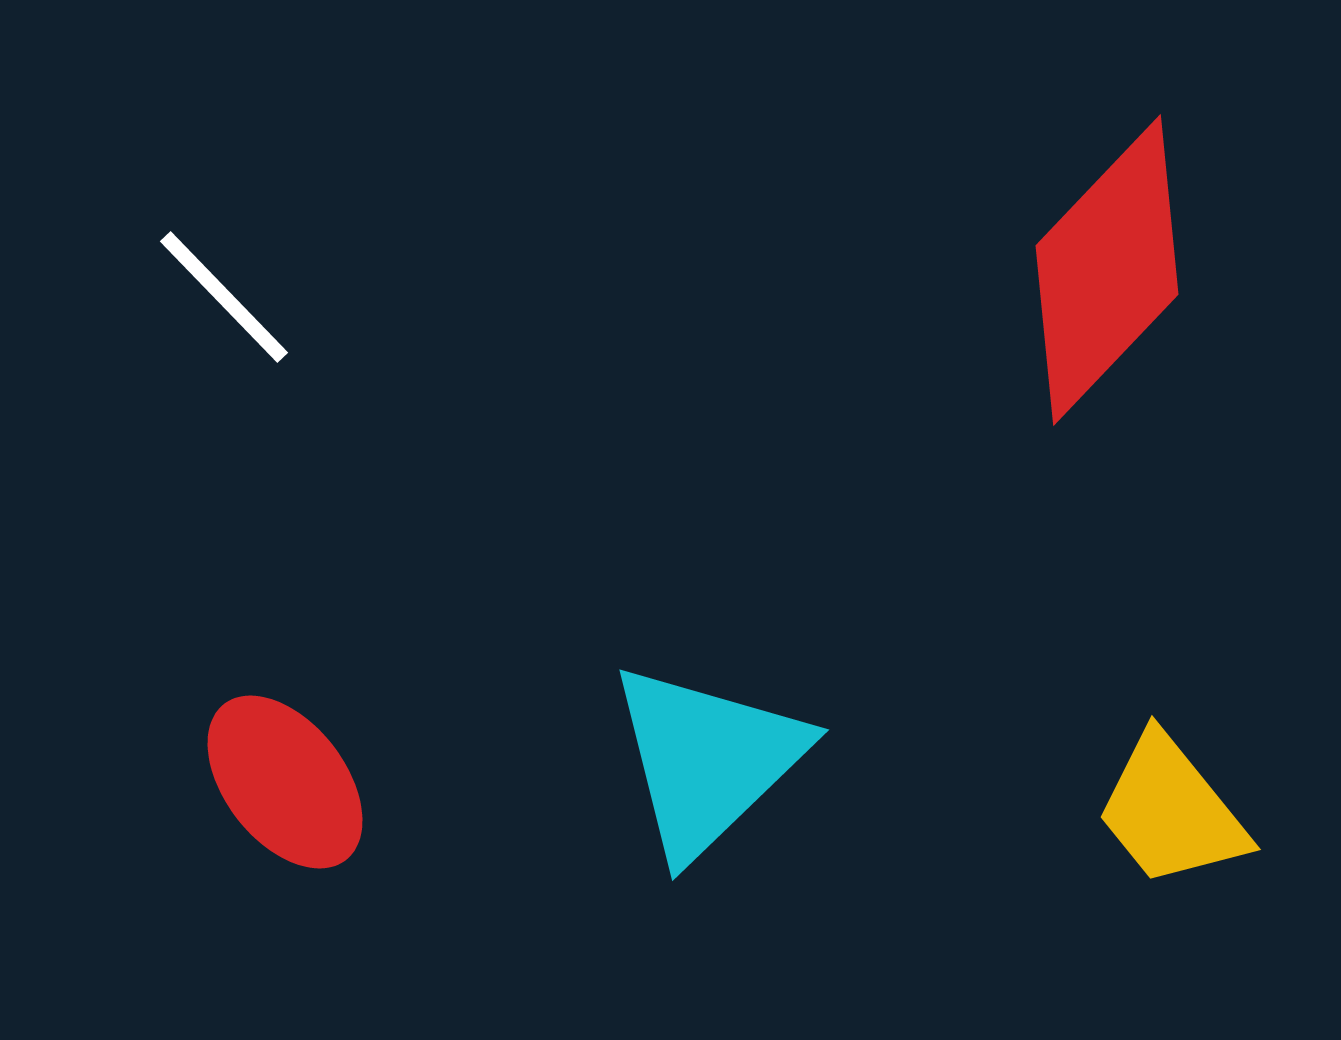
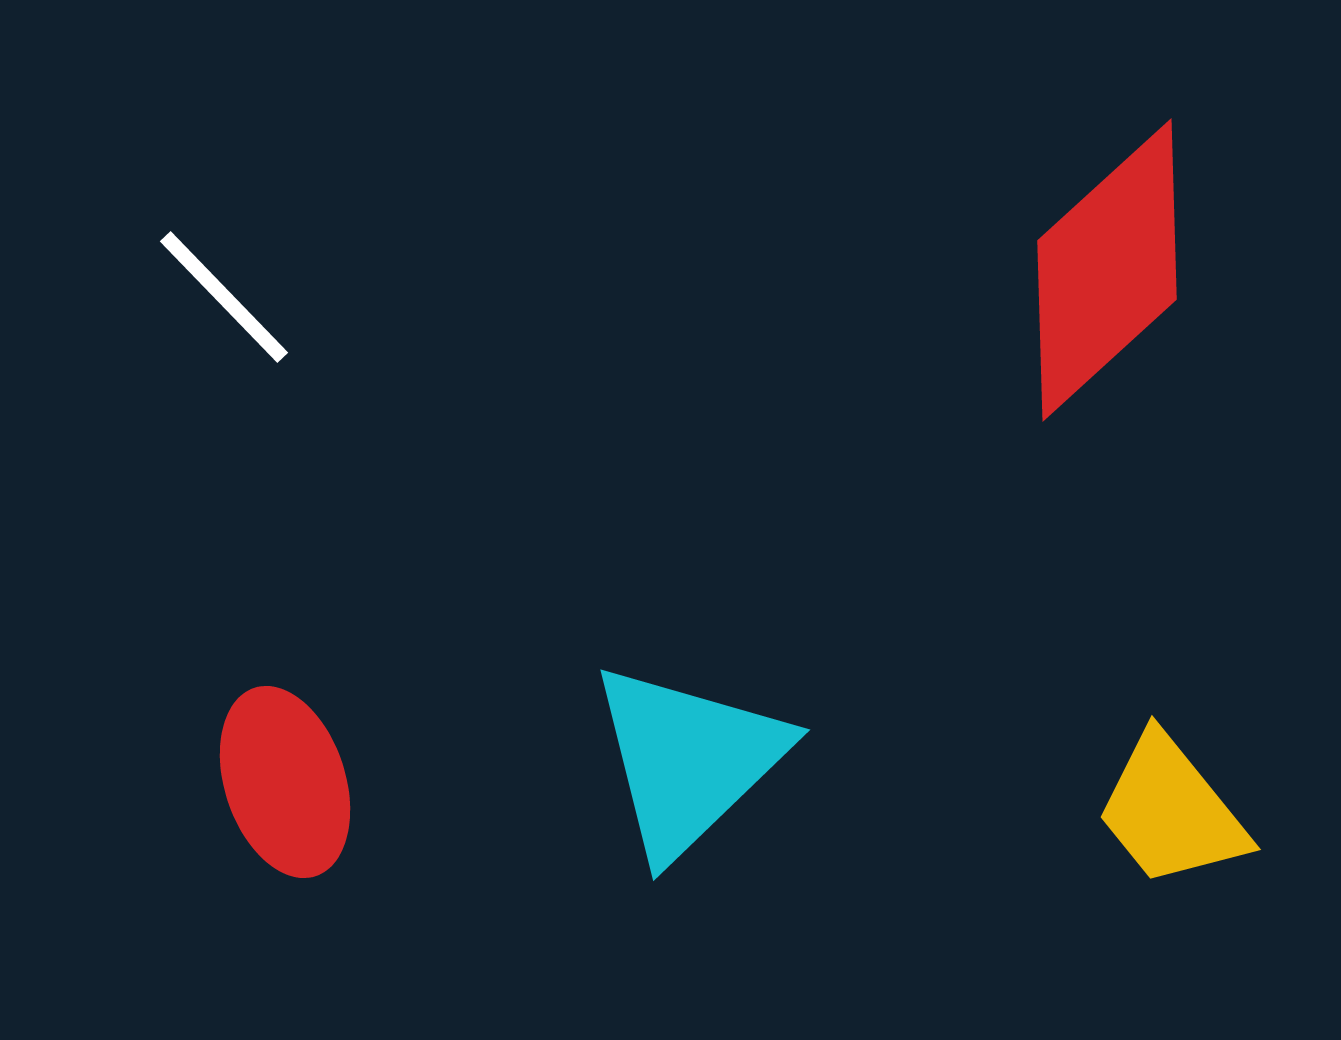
red diamond: rotated 4 degrees clockwise
cyan triangle: moved 19 px left
red ellipse: rotated 20 degrees clockwise
